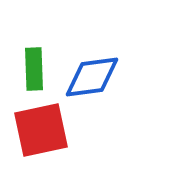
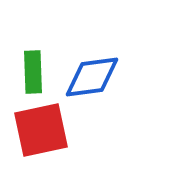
green rectangle: moved 1 px left, 3 px down
